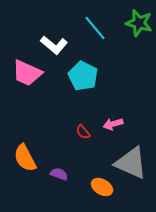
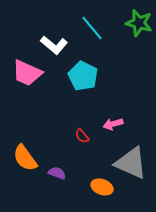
cyan line: moved 3 px left
red semicircle: moved 1 px left, 4 px down
orange semicircle: rotated 8 degrees counterclockwise
purple semicircle: moved 2 px left, 1 px up
orange ellipse: rotated 10 degrees counterclockwise
